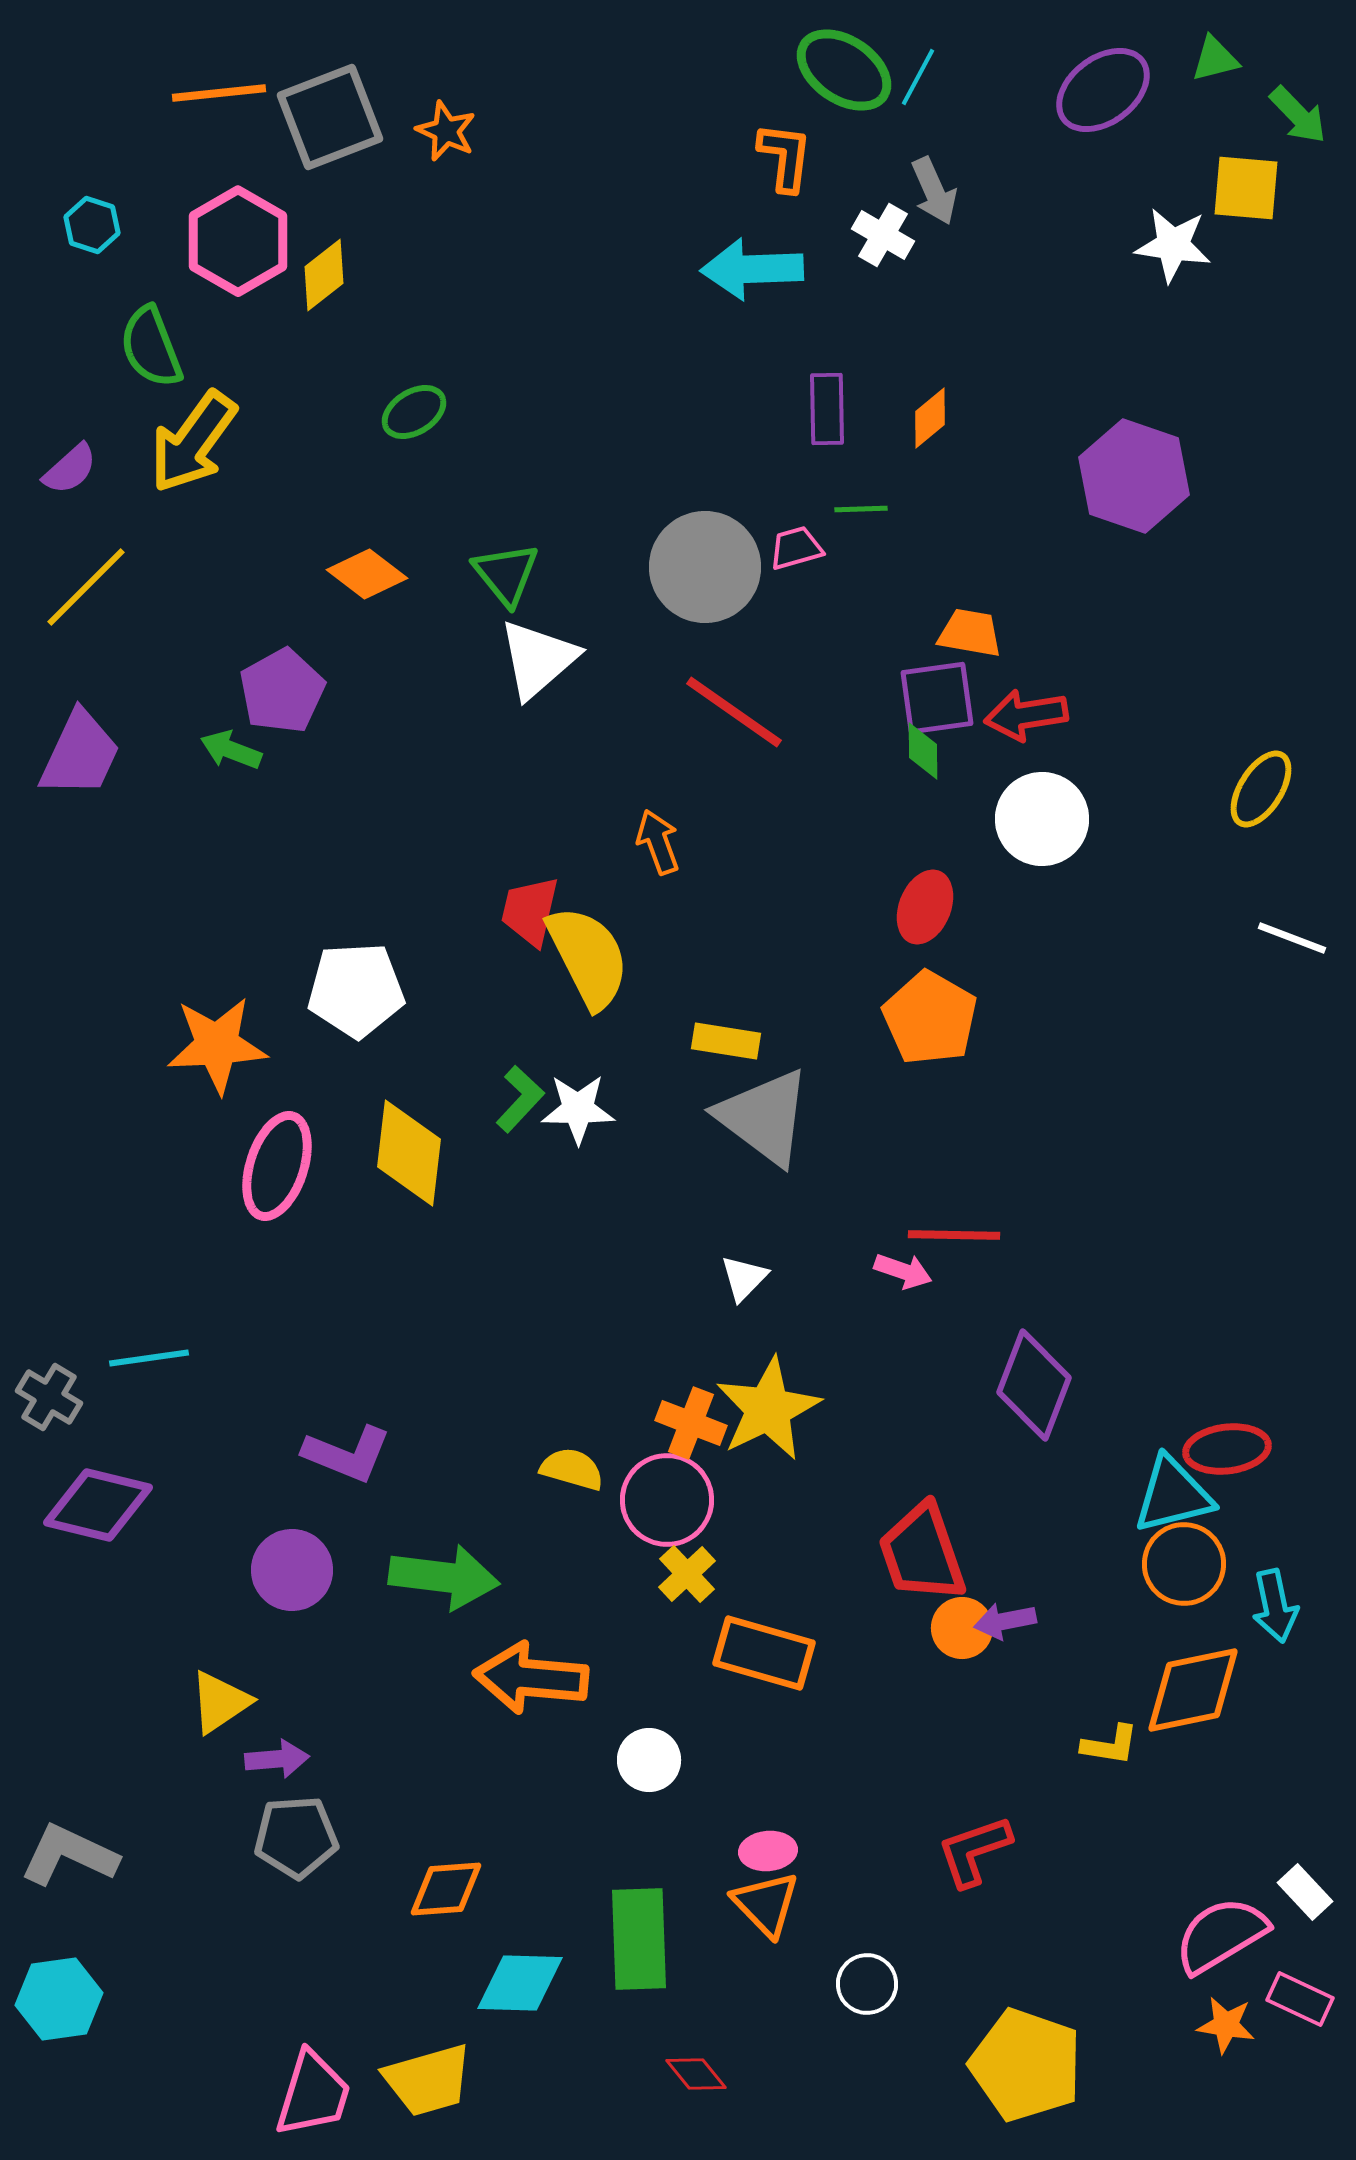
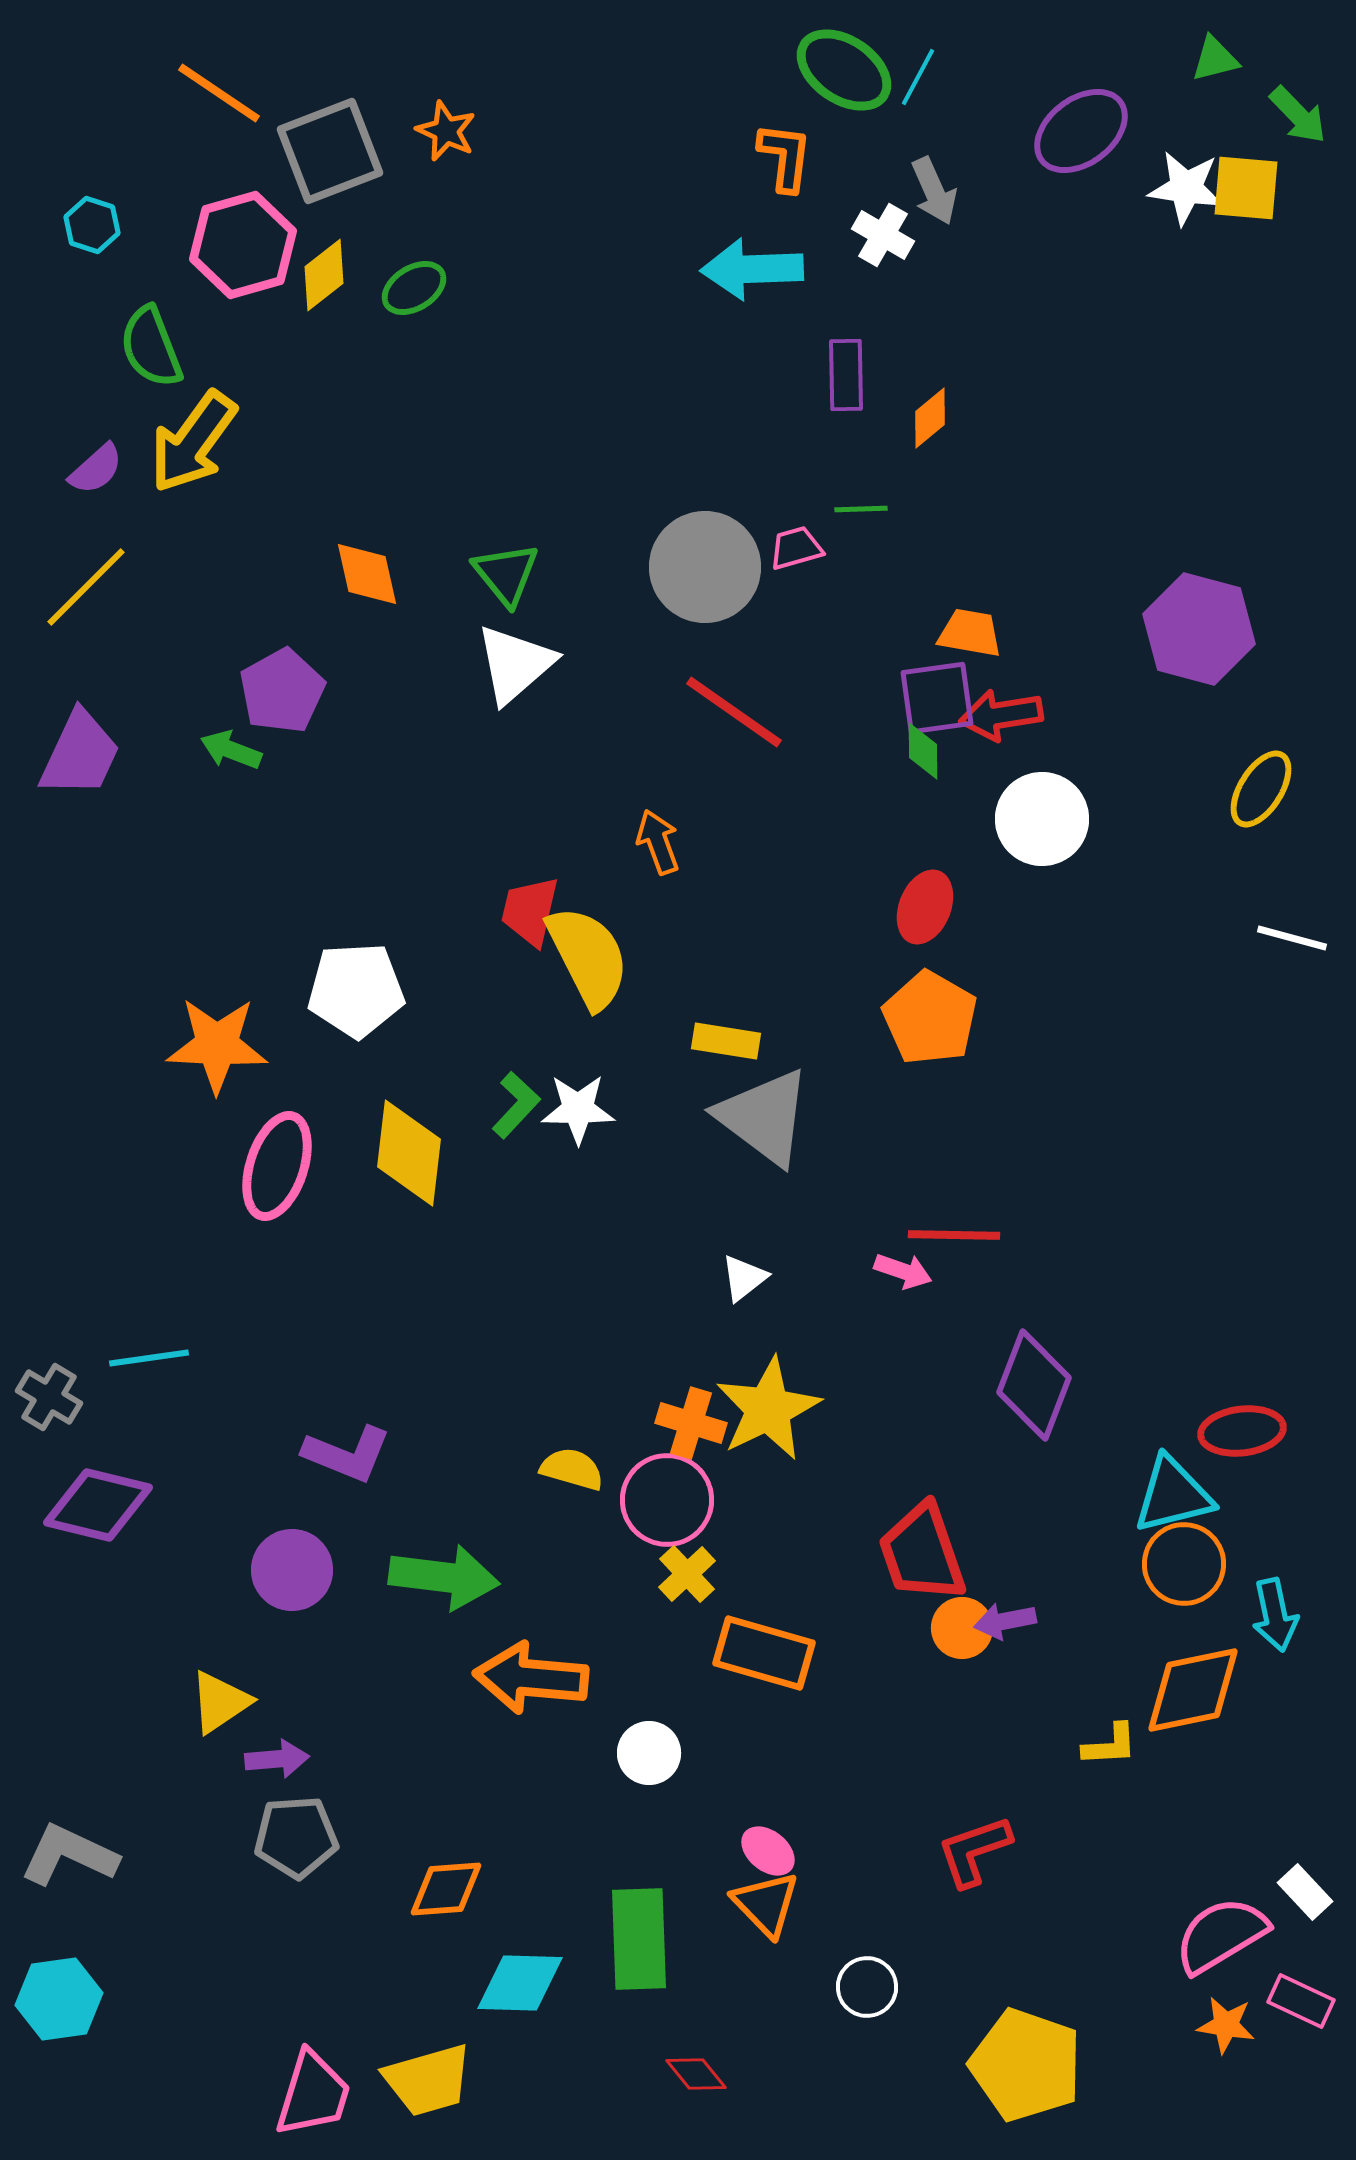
purple ellipse at (1103, 90): moved 22 px left, 41 px down
orange line at (219, 93): rotated 40 degrees clockwise
gray square at (330, 117): moved 34 px down
pink hexagon at (238, 241): moved 5 px right, 4 px down; rotated 14 degrees clockwise
white star at (1173, 245): moved 13 px right, 57 px up
purple rectangle at (827, 409): moved 19 px right, 34 px up
green ellipse at (414, 412): moved 124 px up
purple semicircle at (70, 469): moved 26 px right
purple hexagon at (1134, 476): moved 65 px right, 153 px down; rotated 4 degrees counterclockwise
orange diamond at (367, 574): rotated 40 degrees clockwise
white triangle at (538, 659): moved 23 px left, 5 px down
red arrow at (1026, 715): moved 25 px left
white line at (1292, 938): rotated 6 degrees counterclockwise
orange star at (217, 1045): rotated 6 degrees clockwise
green L-shape at (520, 1099): moved 4 px left, 6 px down
white triangle at (744, 1278): rotated 8 degrees clockwise
orange cross at (691, 1423): rotated 4 degrees counterclockwise
red ellipse at (1227, 1449): moved 15 px right, 18 px up
cyan arrow at (1275, 1606): moved 9 px down
yellow L-shape at (1110, 1745): rotated 12 degrees counterclockwise
white circle at (649, 1760): moved 7 px up
pink ellipse at (768, 1851): rotated 44 degrees clockwise
white circle at (867, 1984): moved 3 px down
pink rectangle at (1300, 1999): moved 1 px right, 2 px down
